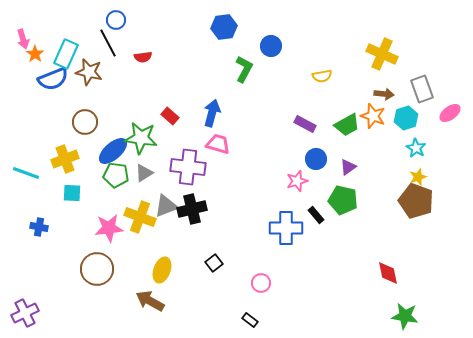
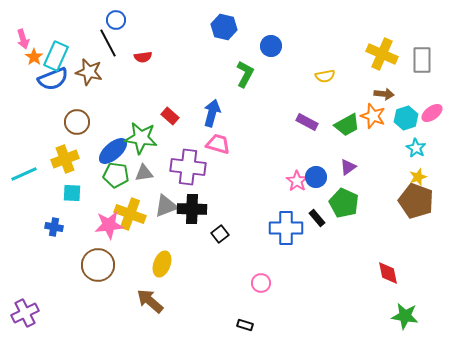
blue hexagon at (224, 27): rotated 20 degrees clockwise
orange star at (35, 54): moved 1 px left, 3 px down
cyan rectangle at (66, 54): moved 10 px left, 2 px down
green L-shape at (244, 69): moved 1 px right, 5 px down
yellow semicircle at (322, 76): moved 3 px right
gray rectangle at (422, 89): moved 29 px up; rotated 20 degrees clockwise
pink ellipse at (450, 113): moved 18 px left
brown circle at (85, 122): moved 8 px left
purple rectangle at (305, 124): moved 2 px right, 2 px up
blue circle at (316, 159): moved 18 px down
cyan line at (26, 173): moved 2 px left, 1 px down; rotated 44 degrees counterclockwise
gray triangle at (144, 173): rotated 24 degrees clockwise
pink star at (297, 181): rotated 20 degrees counterclockwise
green pentagon at (343, 200): moved 1 px right, 3 px down; rotated 12 degrees clockwise
black cross at (192, 209): rotated 16 degrees clockwise
black rectangle at (316, 215): moved 1 px right, 3 px down
yellow cross at (140, 217): moved 10 px left, 3 px up
blue cross at (39, 227): moved 15 px right
pink star at (109, 228): moved 3 px up
black square at (214, 263): moved 6 px right, 29 px up
brown circle at (97, 269): moved 1 px right, 4 px up
yellow ellipse at (162, 270): moved 6 px up
brown arrow at (150, 301): rotated 12 degrees clockwise
black rectangle at (250, 320): moved 5 px left, 5 px down; rotated 21 degrees counterclockwise
